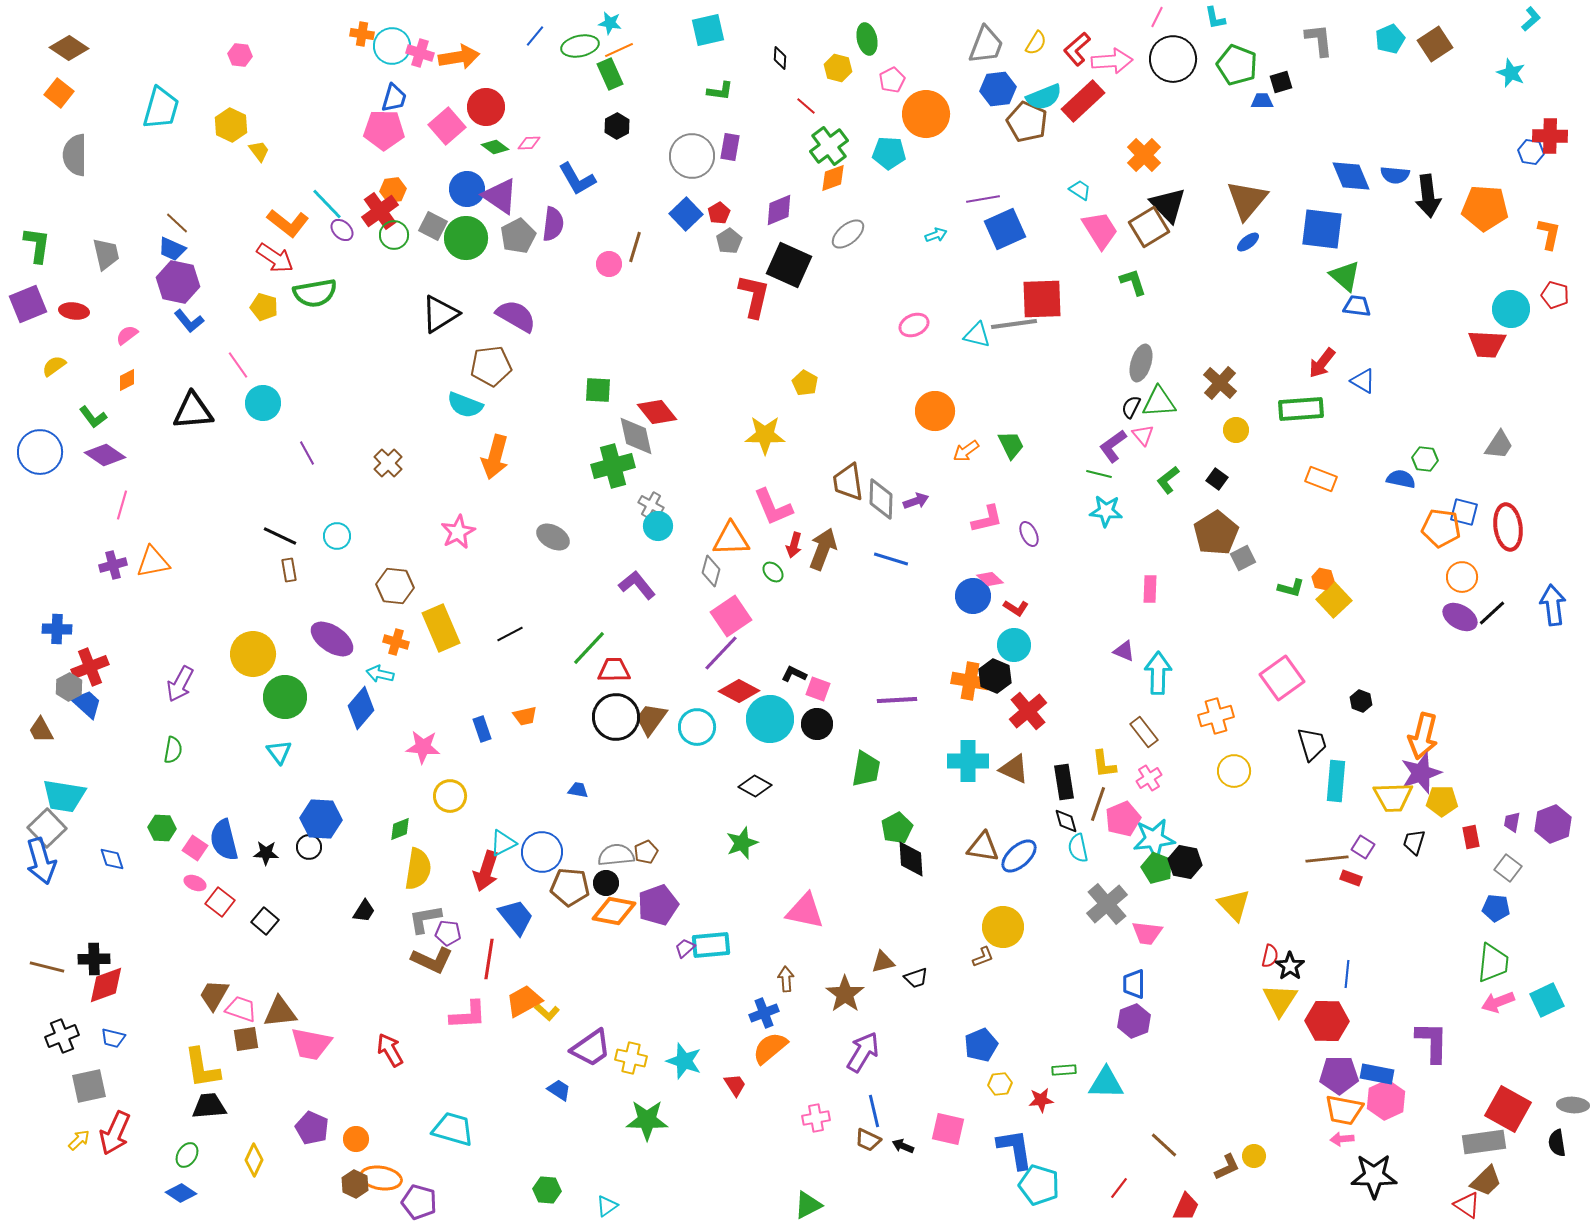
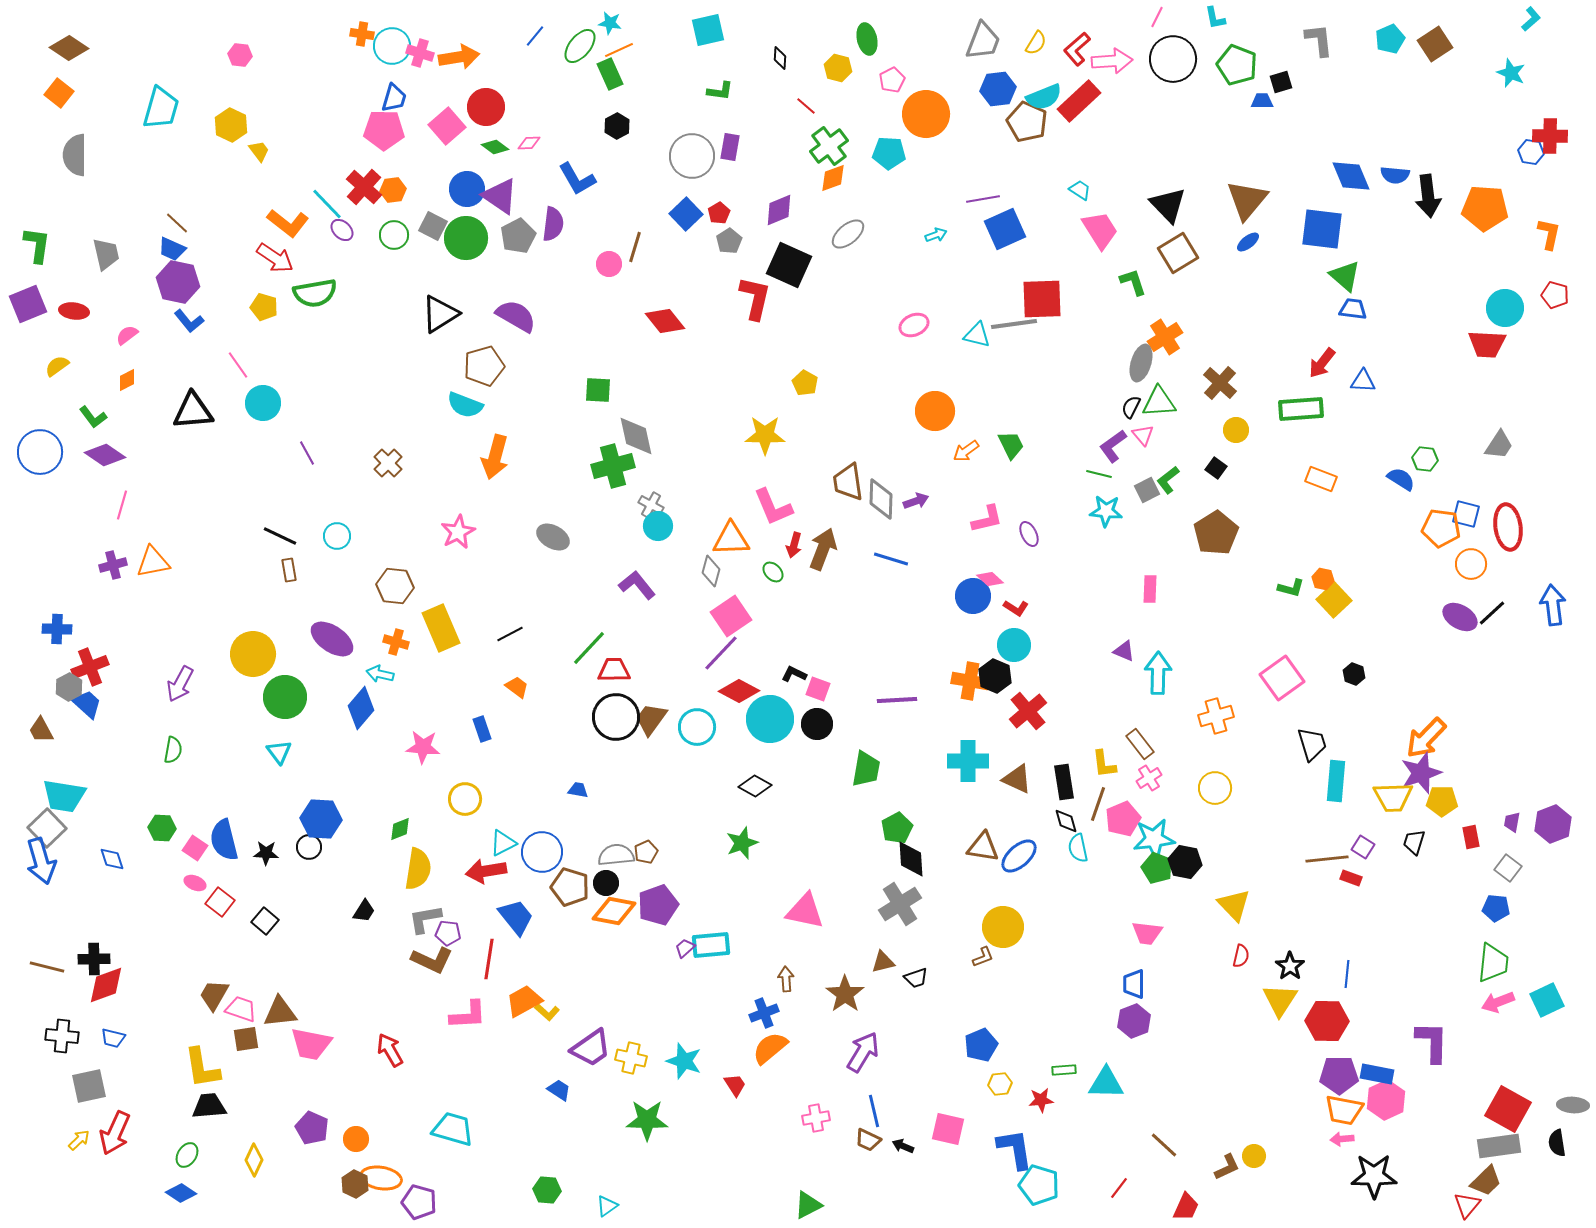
gray trapezoid at (986, 45): moved 3 px left, 4 px up
green ellipse at (580, 46): rotated 39 degrees counterclockwise
red rectangle at (1083, 101): moved 4 px left
orange cross at (1144, 155): moved 21 px right, 182 px down; rotated 12 degrees clockwise
red cross at (380, 211): moved 16 px left, 24 px up; rotated 12 degrees counterclockwise
brown square at (1149, 227): moved 29 px right, 26 px down
red L-shape at (754, 296): moved 1 px right, 2 px down
blue trapezoid at (1357, 306): moved 4 px left, 3 px down
cyan circle at (1511, 309): moved 6 px left, 1 px up
yellow semicircle at (54, 366): moved 3 px right
brown pentagon at (491, 366): moved 7 px left; rotated 9 degrees counterclockwise
blue triangle at (1363, 381): rotated 28 degrees counterclockwise
red diamond at (657, 412): moved 8 px right, 91 px up
black square at (1217, 479): moved 1 px left, 11 px up
blue semicircle at (1401, 479): rotated 20 degrees clockwise
blue square at (1464, 512): moved 2 px right, 2 px down
gray square at (1243, 558): moved 96 px left, 68 px up
orange circle at (1462, 577): moved 9 px right, 13 px up
black hexagon at (1361, 701): moved 7 px left, 27 px up
orange trapezoid at (525, 716): moved 8 px left, 29 px up; rotated 130 degrees counterclockwise
brown rectangle at (1144, 732): moved 4 px left, 12 px down
orange arrow at (1423, 736): moved 3 px right, 2 px down; rotated 30 degrees clockwise
brown triangle at (1014, 769): moved 3 px right, 10 px down
yellow circle at (1234, 771): moved 19 px left, 17 px down
yellow circle at (450, 796): moved 15 px right, 3 px down
red arrow at (486, 871): rotated 63 degrees clockwise
brown pentagon at (570, 887): rotated 12 degrees clockwise
gray cross at (1107, 904): moved 207 px left; rotated 9 degrees clockwise
red semicircle at (1270, 956): moved 29 px left
black cross at (62, 1036): rotated 28 degrees clockwise
gray rectangle at (1484, 1142): moved 15 px right, 4 px down
red triangle at (1467, 1205): rotated 36 degrees clockwise
